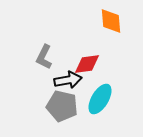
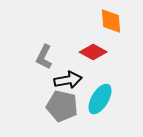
red diamond: moved 6 px right, 12 px up; rotated 36 degrees clockwise
